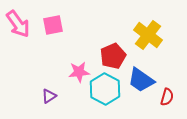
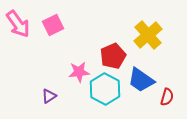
pink square: rotated 15 degrees counterclockwise
yellow cross: rotated 12 degrees clockwise
